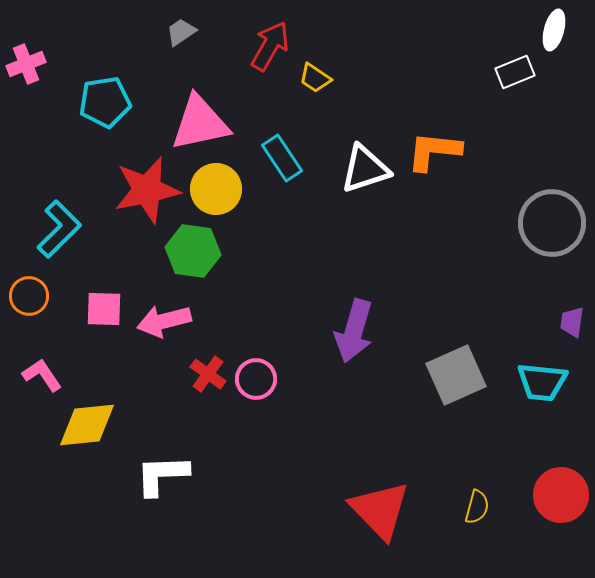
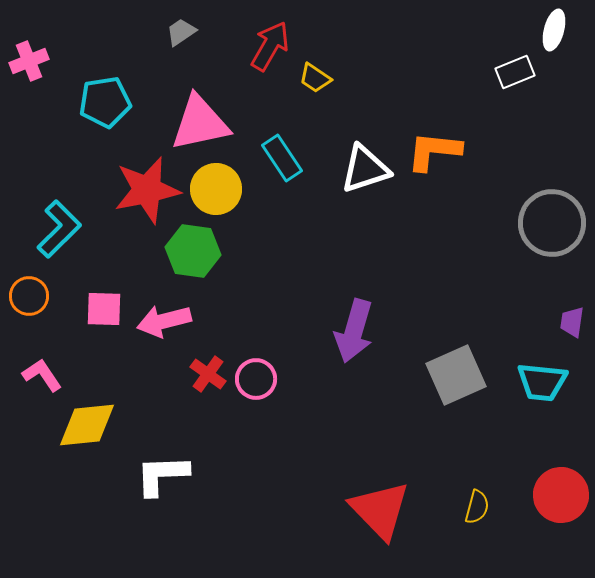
pink cross: moved 3 px right, 3 px up
